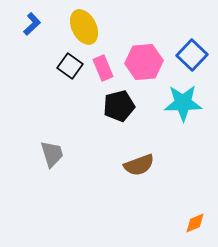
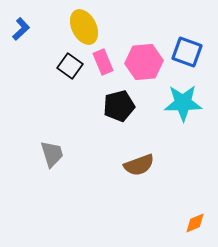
blue L-shape: moved 11 px left, 5 px down
blue square: moved 5 px left, 3 px up; rotated 24 degrees counterclockwise
pink rectangle: moved 6 px up
